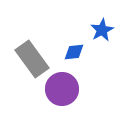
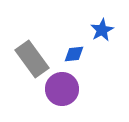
blue diamond: moved 2 px down
